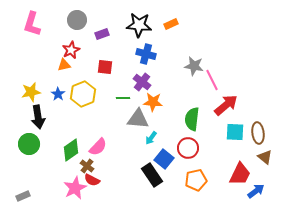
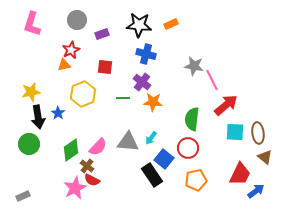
blue star: moved 19 px down
gray triangle: moved 10 px left, 23 px down
